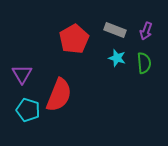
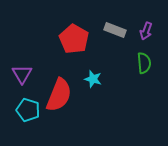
red pentagon: rotated 12 degrees counterclockwise
cyan star: moved 24 px left, 21 px down
